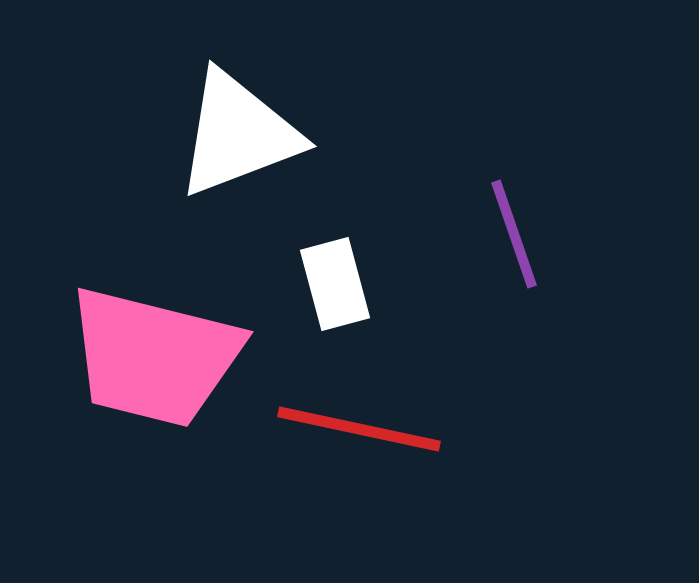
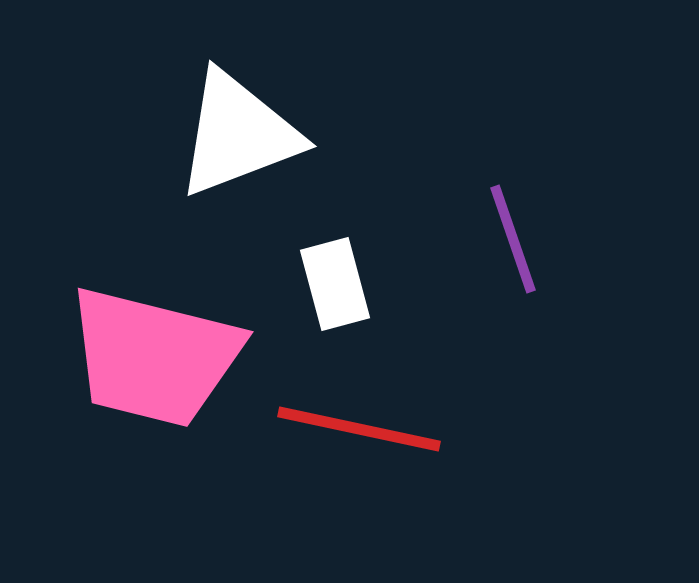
purple line: moved 1 px left, 5 px down
